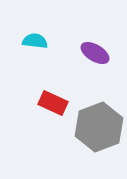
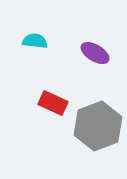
gray hexagon: moved 1 px left, 1 px up
